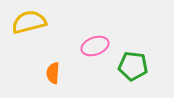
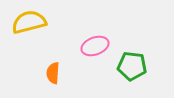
green pentagon: moved 1 px left
